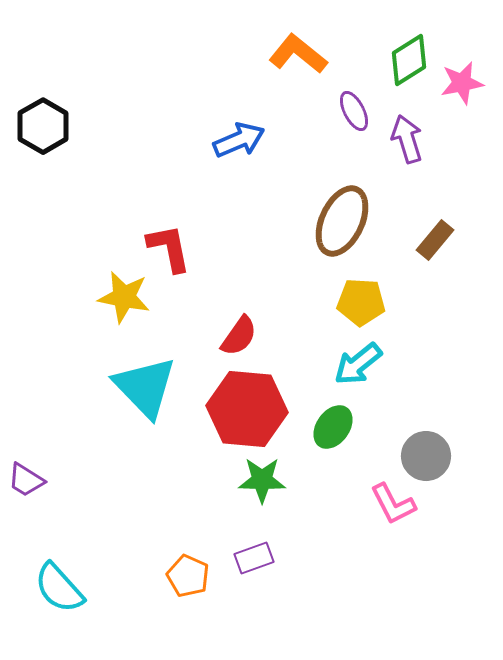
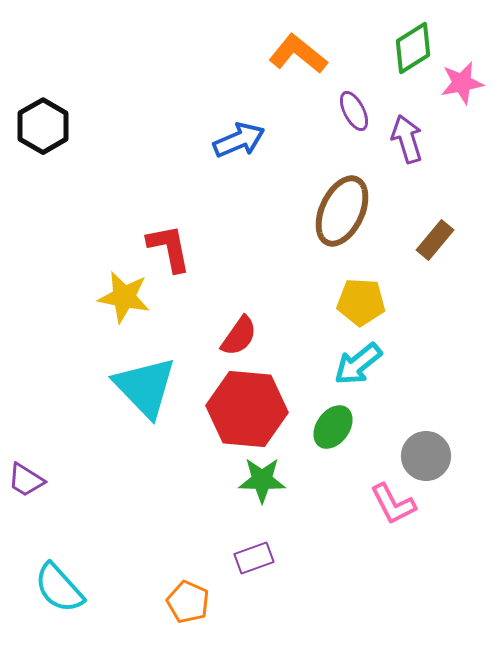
green diamond: moved 4 px right, 12 px up
brown ellipse: moved 10 px up
orange pentagon: moved 26 px down
